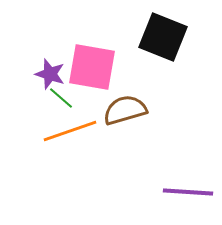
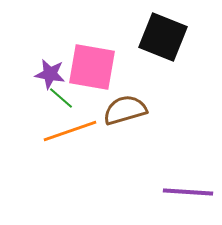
purple star: rotated 8 degrees counterclockwise
